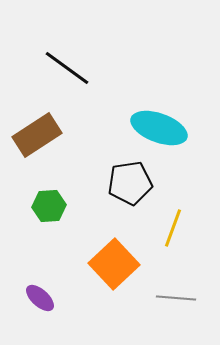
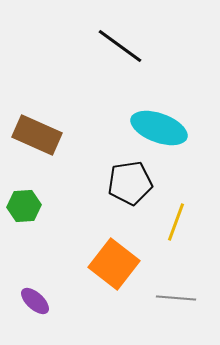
black line: moved 53 px right, 22 px up
brown rectangle: rotated 57 degrees clockwise
green hexagon: moved 25 px left
yellow line: moved 3 px right, 6 px up
orange square: rotated 9 degrees counterclockwise
purple ellipse: moved 5 px left, 3 px down
